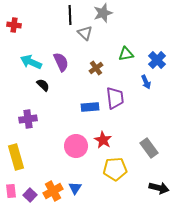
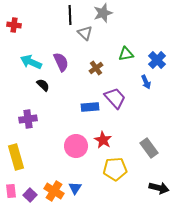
purple trapezoid: rotated 35 degrees counterclockwise
orange cross: moved 1 px right; rotated 30 degrees counterclockwise
